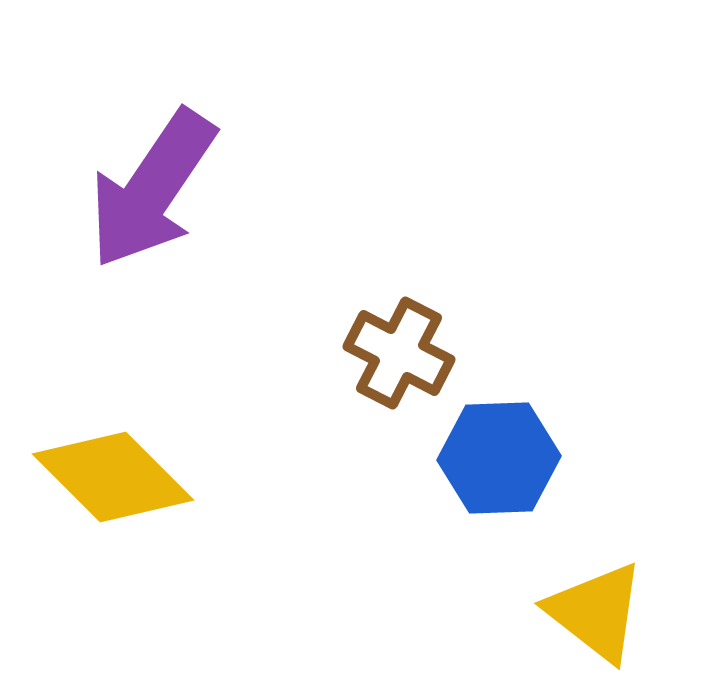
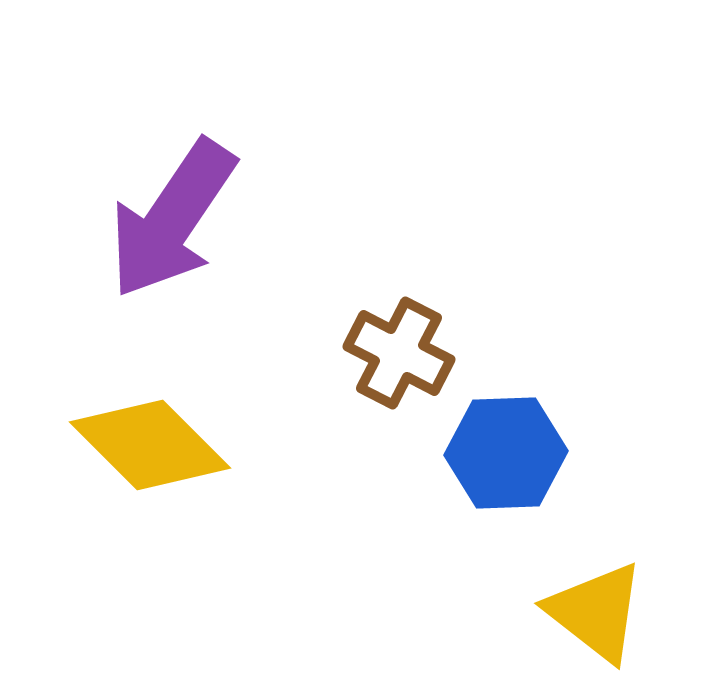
purple arrow: moved 20 px right, 30 px down
blue hexagon: moved 7 px right, 5 px up
yellow diamond: moved 37 px right, 32 px up
